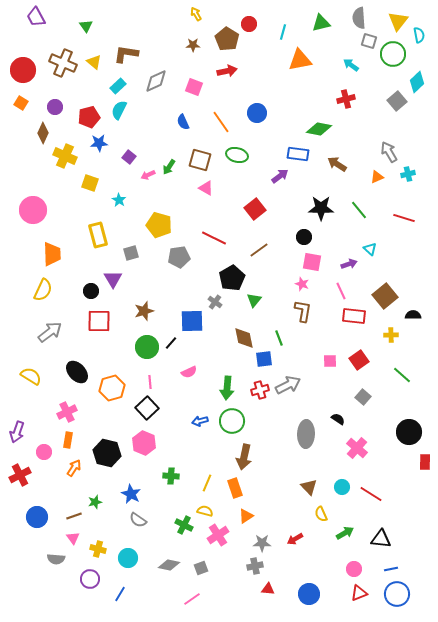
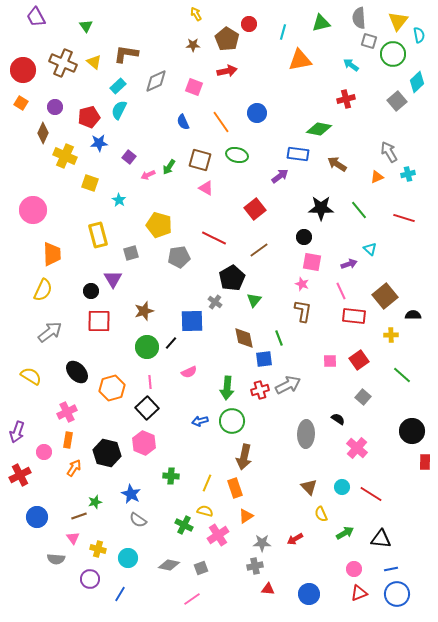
black circle at (409, 432): moved 3 px right, 1 px up
brown line at (74, 516): moved 5 px right
